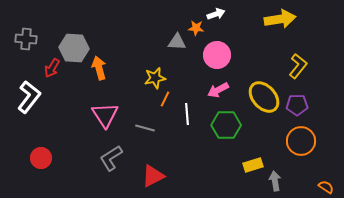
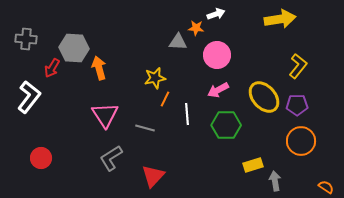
gray triangle: moved 1 px right
red triangle: rotated 20 degrees counterclockwise
